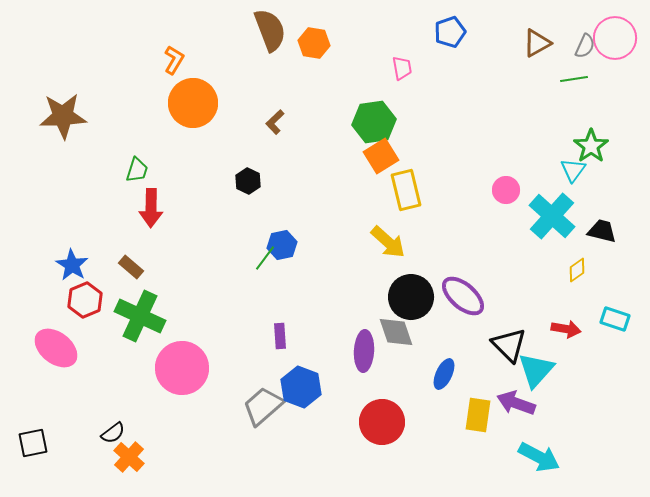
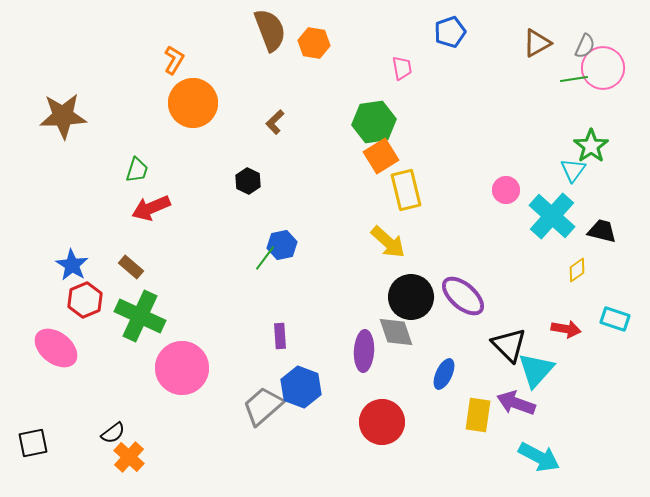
pink circle at (615, 38): moved 12 px left, 30 px down
red arrow at (151, 208): rotated 66 degrees clockwise
